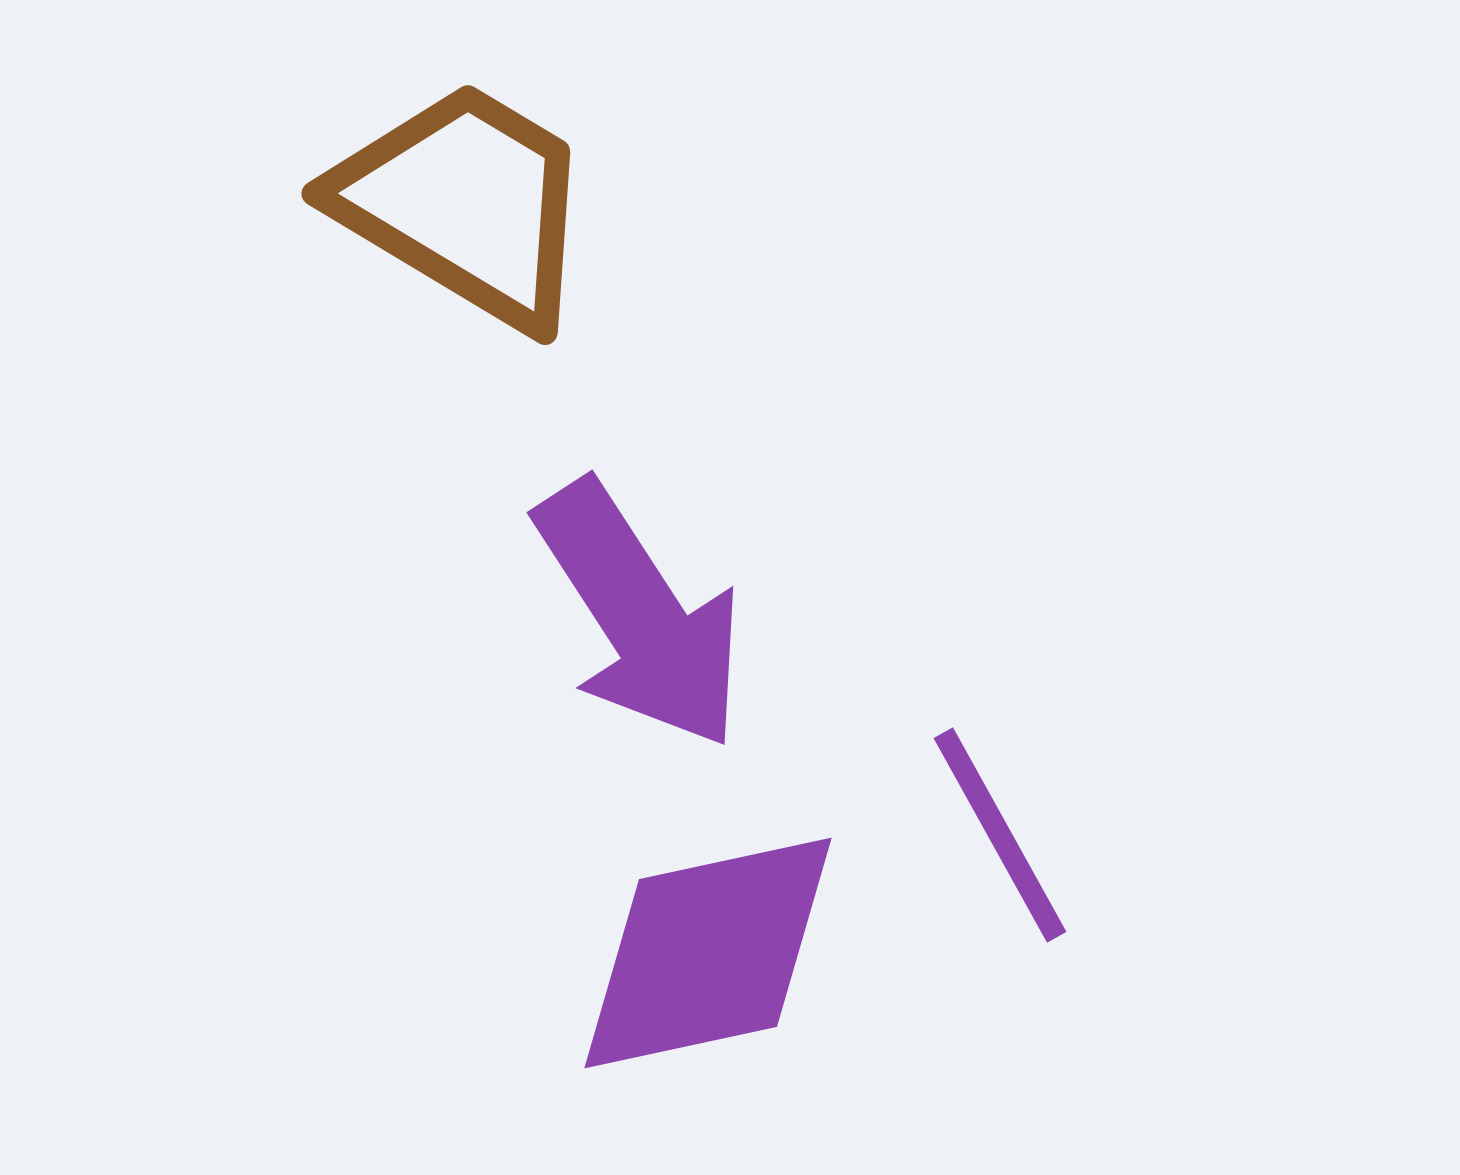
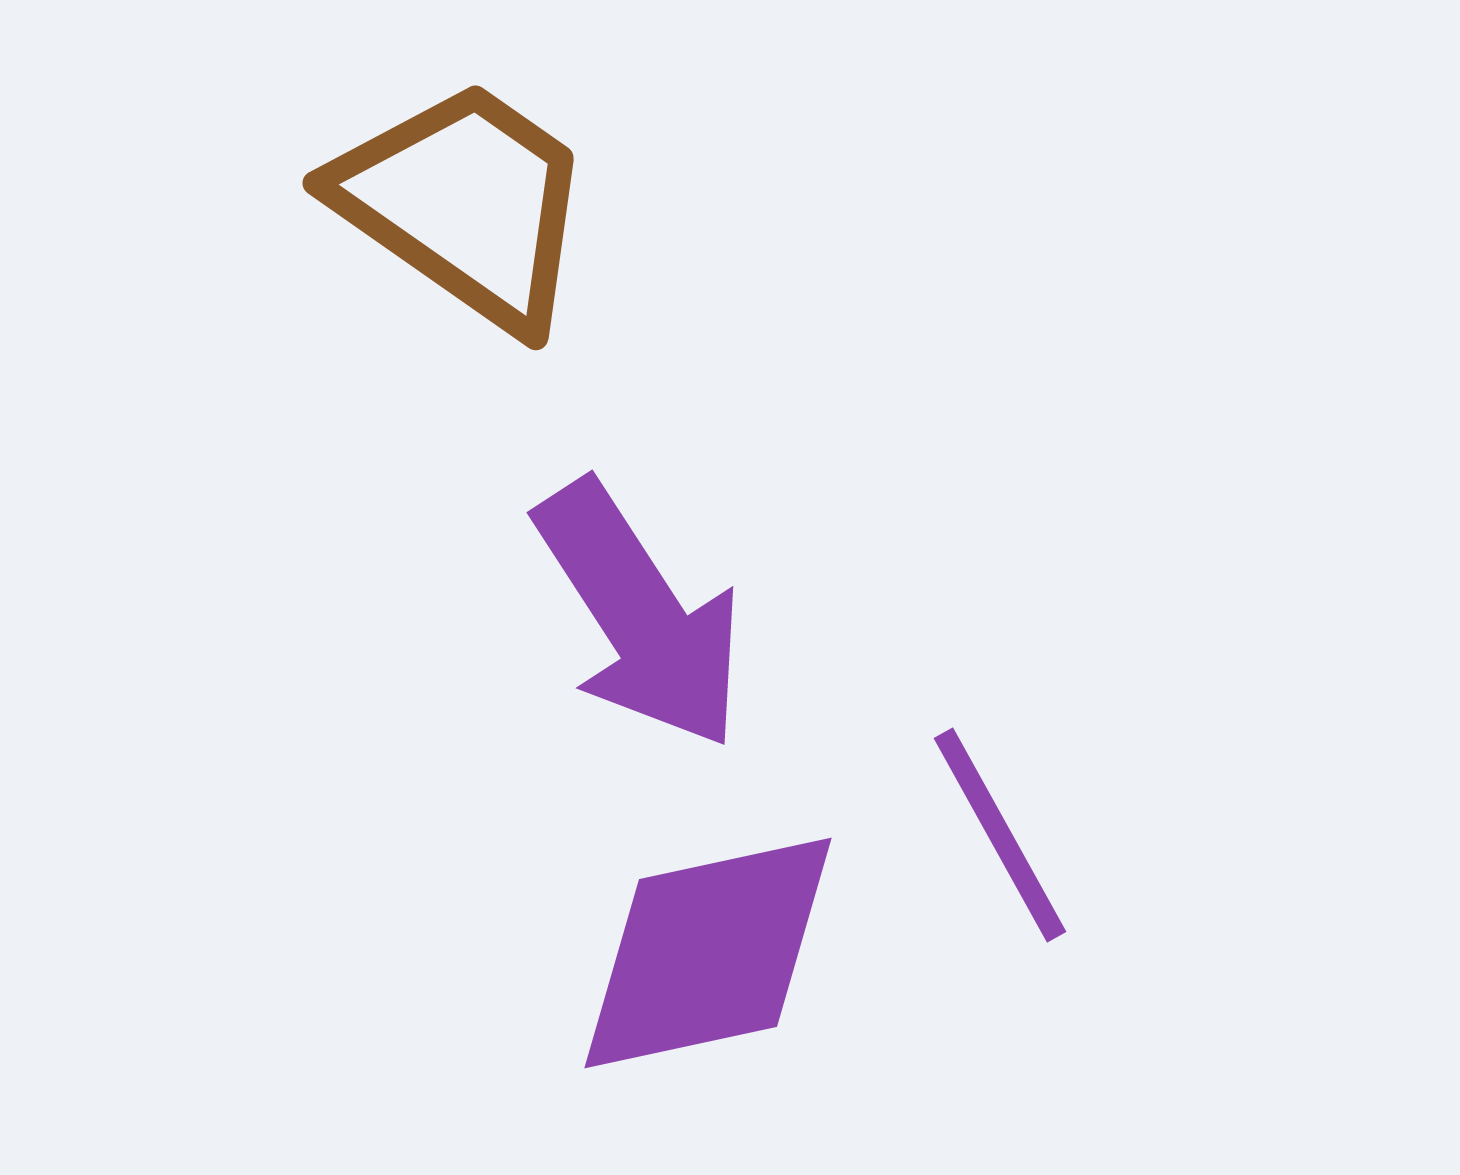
brown trapezoid: rotated 4 degrees clockwise
